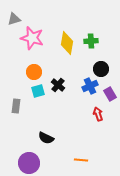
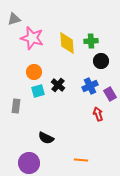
yellow diamond: rotated 15 degrees counterclockwise
black circle: moved 8 px up
